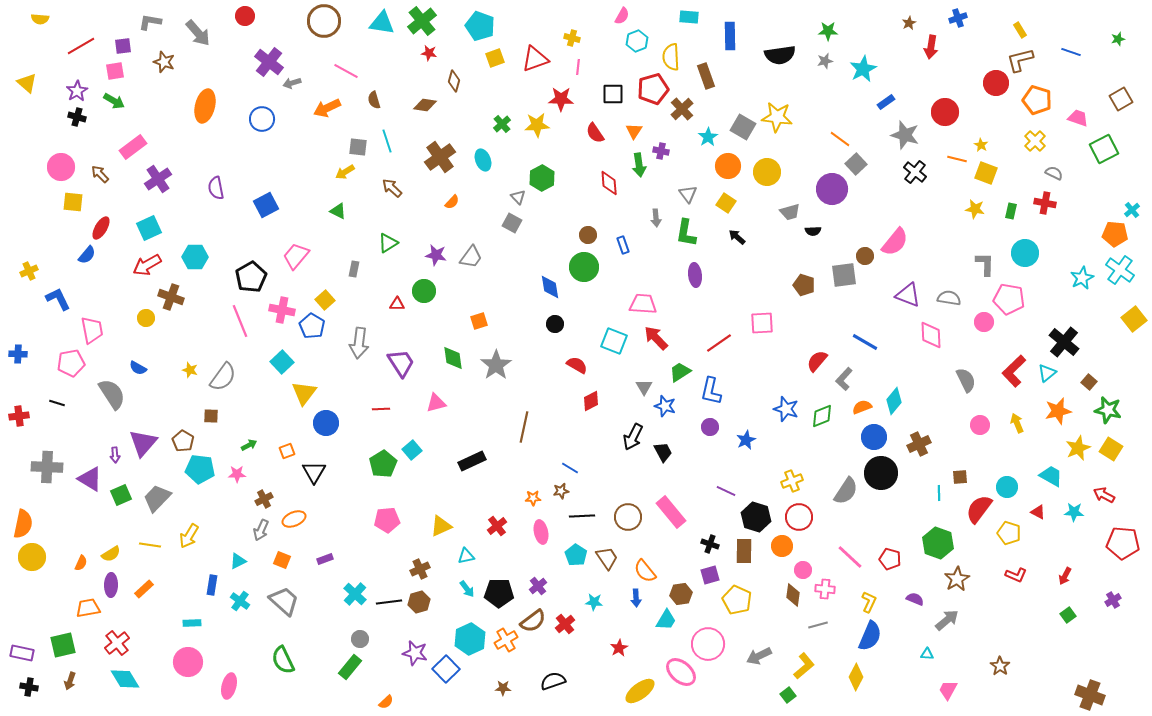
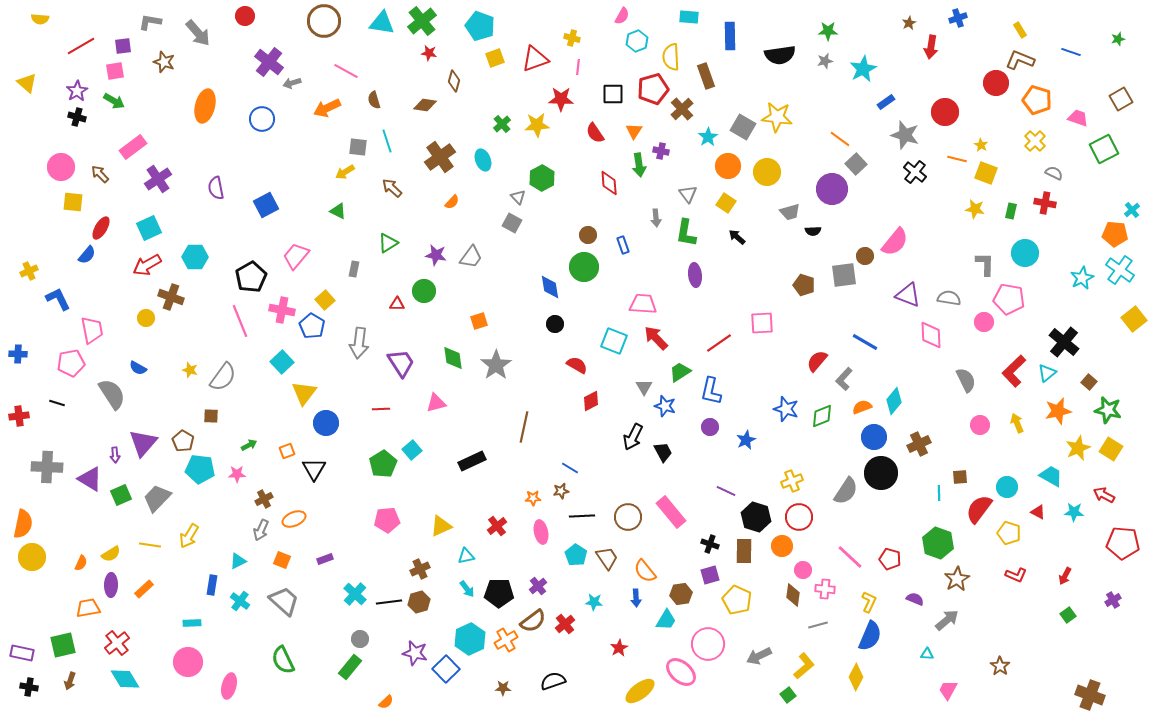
brown L-shape at (1020, 60): rotated 36 degrees clockwise
black triangle at (314, 472): moved 3 px up
